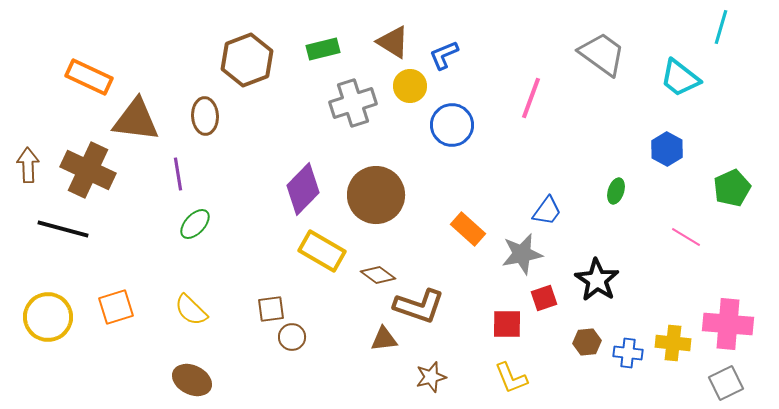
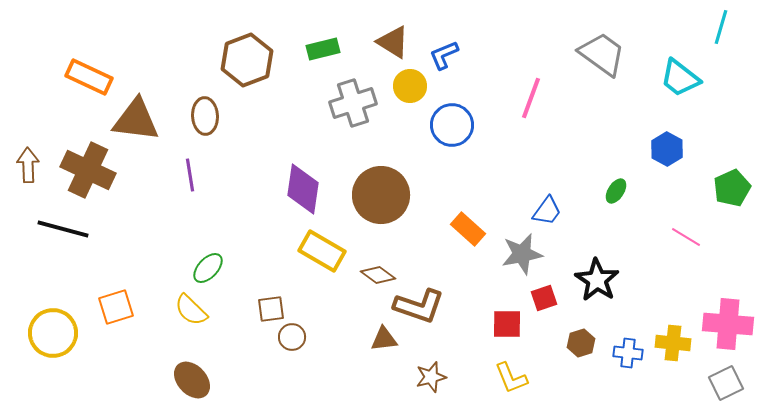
purple line at (178, 174): moved 12 px right, 1 px down
purple diamond at (303, 189): rotated 36 degrees counterclockwise
green ellipse at (616, 191): rotated 15 degrees clockwise
brown circle at (376, 195): moved 5 px right
green ellipse at (195, 224): moved 13 px right, 44 px down
yellow circle at (48, 317): moved 5 px right, 16 px down
brown hexagon at (587, 342): moved 6 px left, 1 px down; rotated 12 degrees counterclockwise
brown ellipse at (192, 380): rotated 21 degrees clockwise
